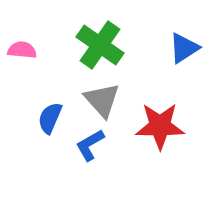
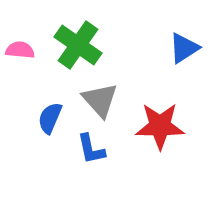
green cross: moved 22 px left
pink semicircle: moved 2 px left
gray triangle: moved 2 px left
blue L-shape: moved 1 px right, 4 px down; rotated 72 degrees counterclockwise
